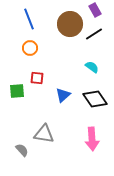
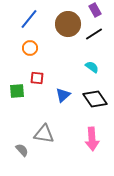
blue line: rotated 60 degrees clockwise
brown circle: moved 2 px left
